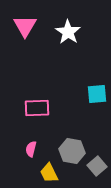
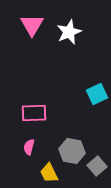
pink triangle: moved 7 px right, 1 px up
white star: moved 1 px right; rotated 15 degrees clockwise
cyan square: rotated 20 degrees counterclockwise
pink rectangle: moved 3 px left, 5 px down
pink semicircle: moved 2 px left, 2 px up
